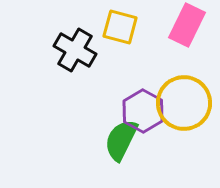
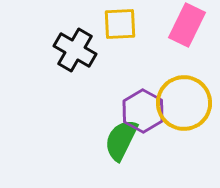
yellow square: moved 3 px up; rotated 18 degrees counterclockwise
